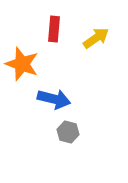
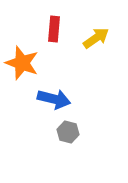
orange star: moved 1 px up
